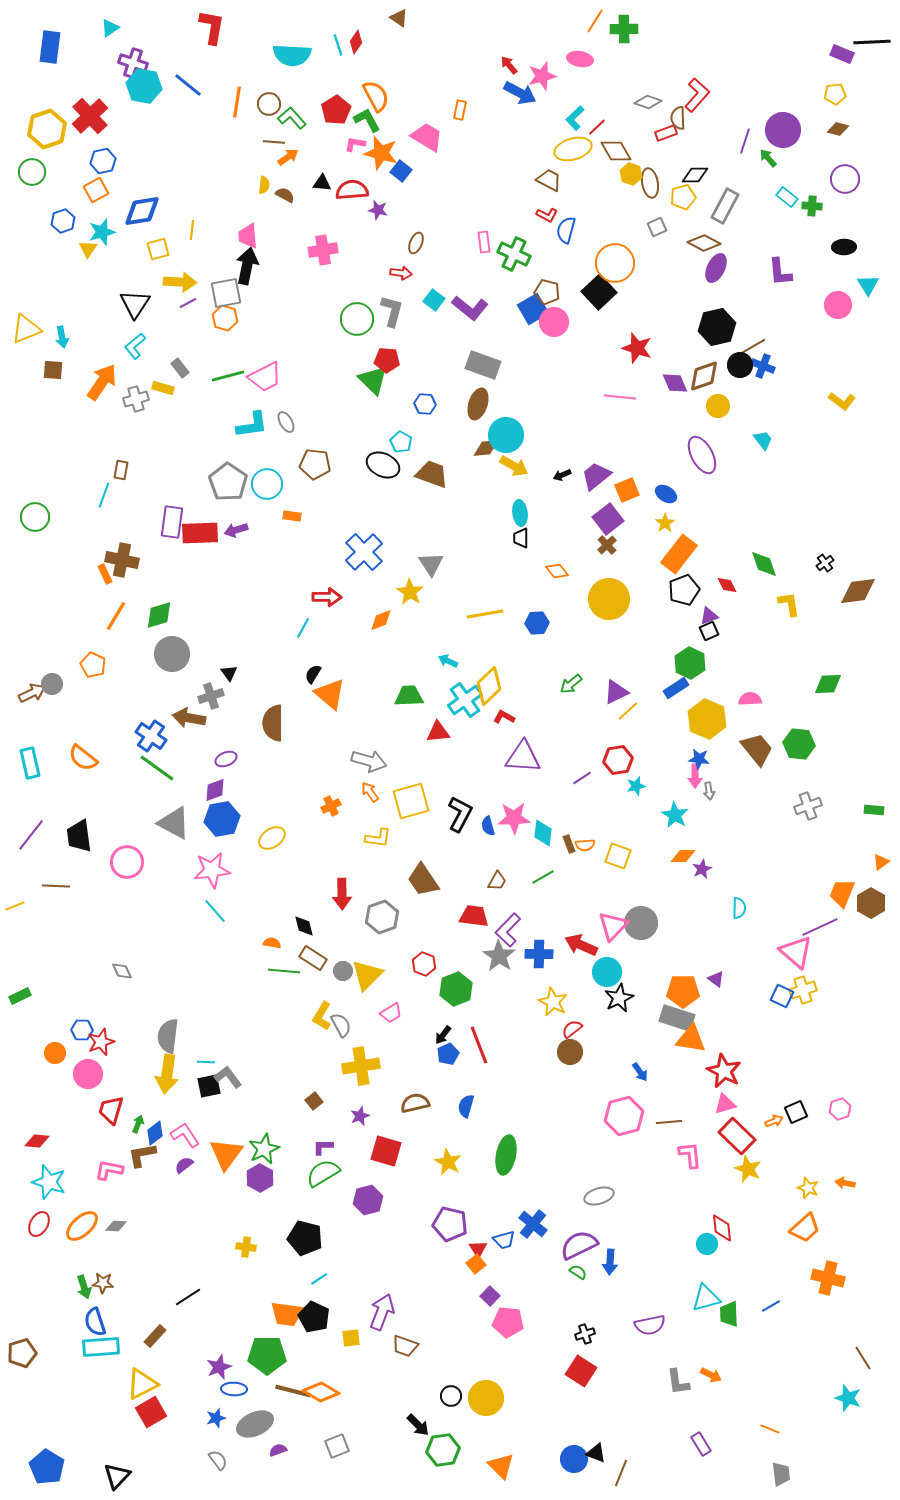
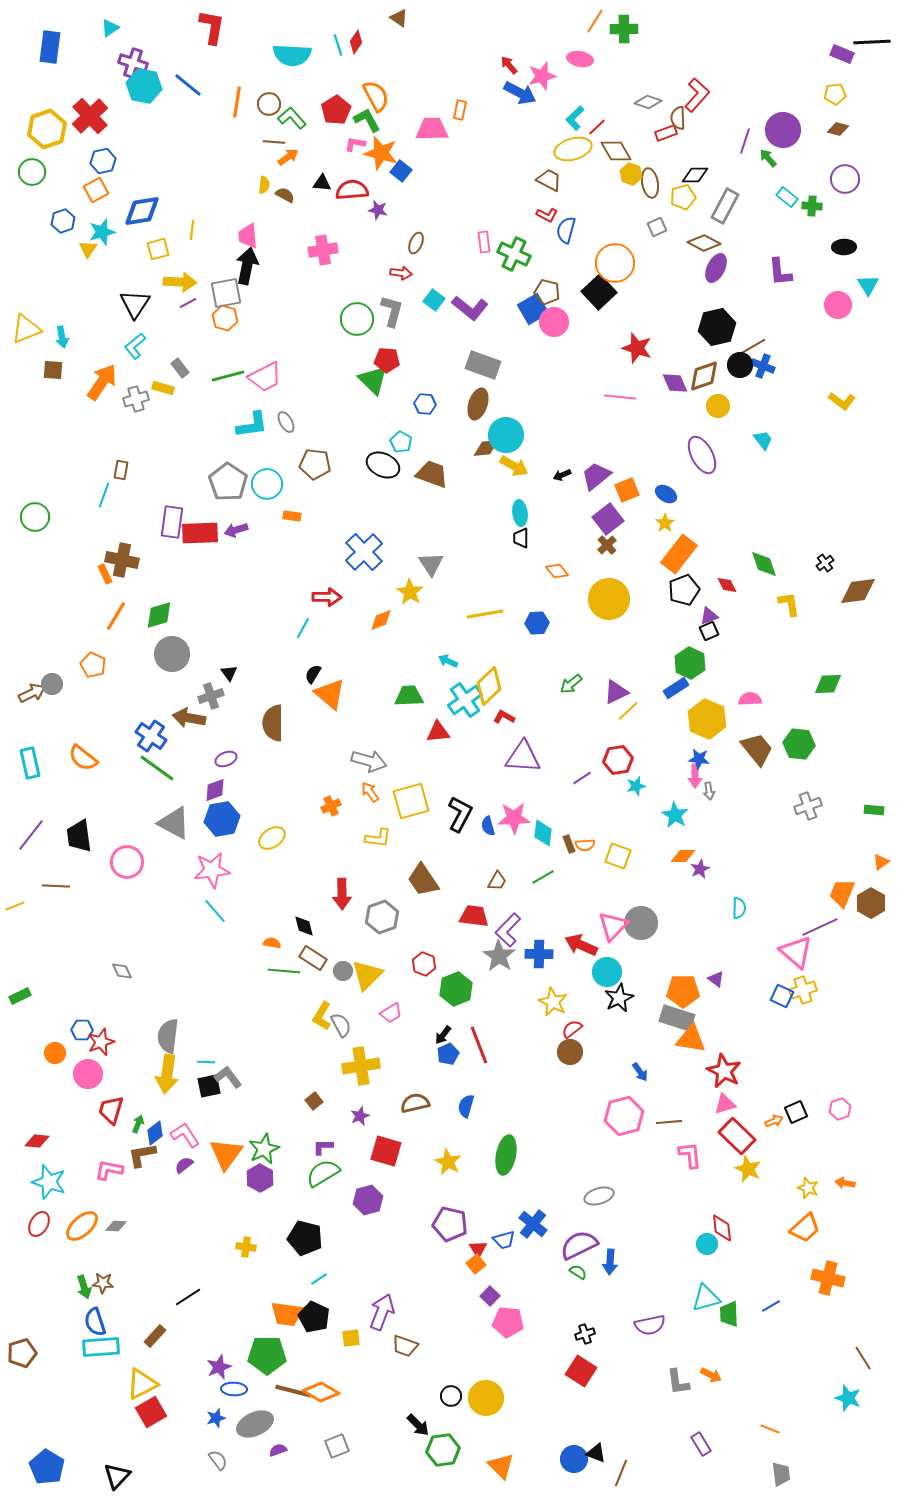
pink trapezoid at (427, 137): moved 5 px right, 8 px up; rotated 32 degrees counterclockwise
purple star at (702, 869): moved 2 px left
